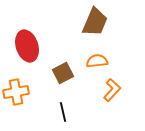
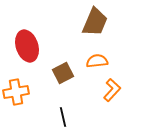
black line: moved 5 px down
